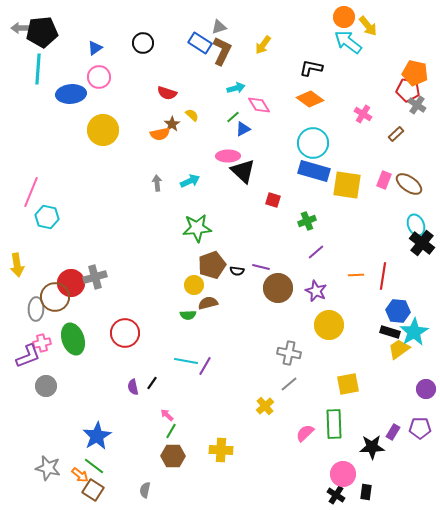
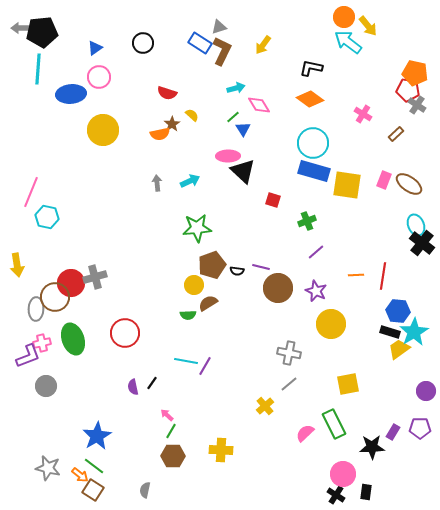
blue triangle at (243, 129): rotated 35 degrees counterclockwise
brown semicircle at (208, 303): rotated 18 degrees counterclockwise
yellow circle at (329, 325): moved 2 px right, 1 px up
purple circle at (426, 389): moved 2 px down
green rectangle at (334, 424): rotated 24 degrees counterclockwise
